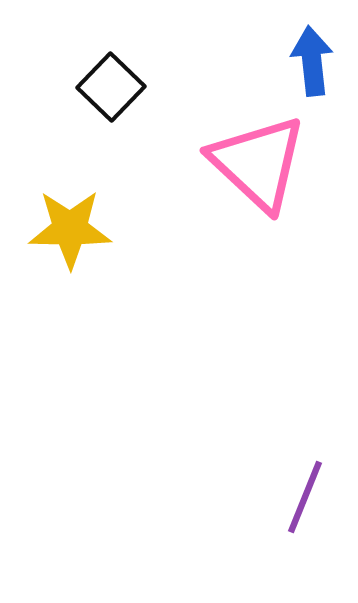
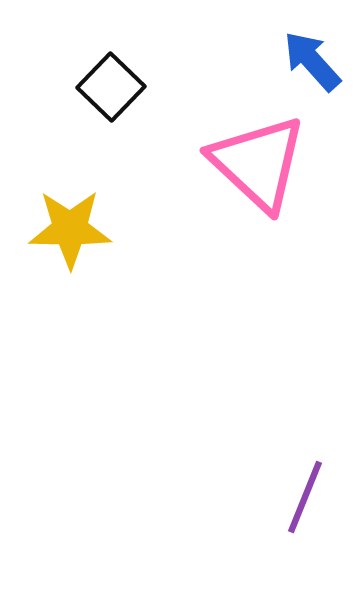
blue arrow: rotated 36 degrees counterclockwise
